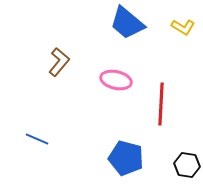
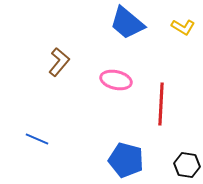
blue pentagon: moved 2 px down
